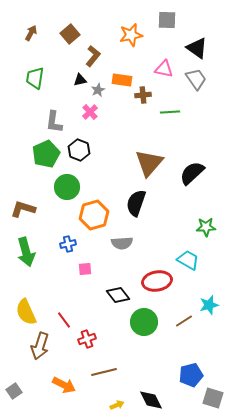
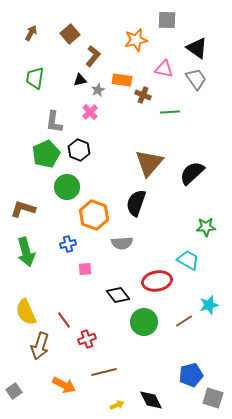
orange star at (131, 35): moved 5 px right, 5 px down
brown cross at (143, 95): rotated 28 degrees clockwise
orange hexagon at (94, 215): rotated 24 degrees counterclockwise
